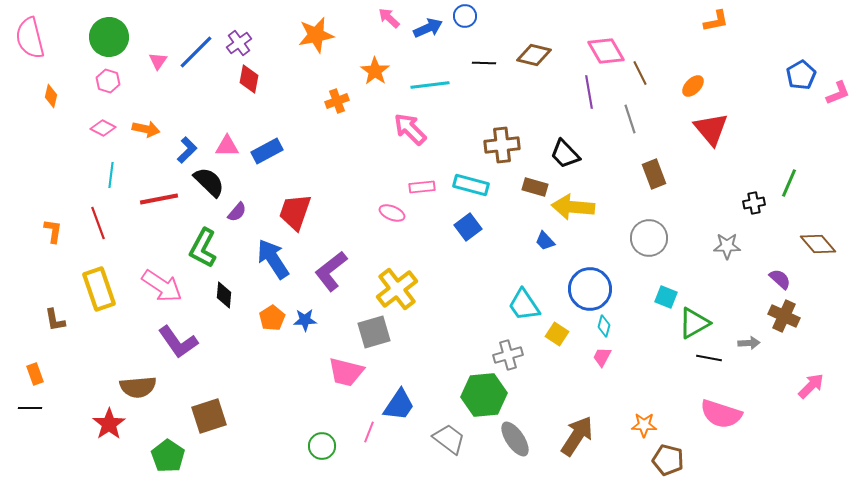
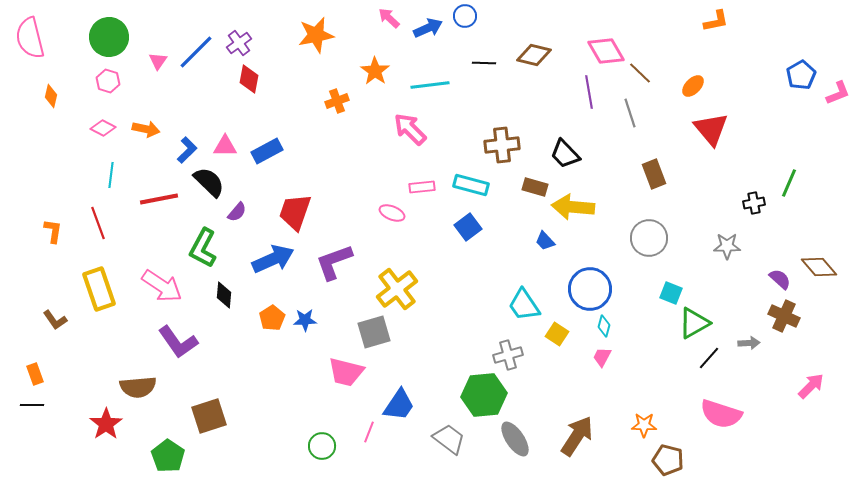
brown line at (640, 73): rotated 20 degrees counterclockwise
gray line at (630, 119): moved 6 px up
pink triangle at (227, 146): moved 2 px left
brown diamond at (818, 244): moved 1 px right, 23 px down
blue arrow at (273, 259): rotated 99 degrees clockwise
purple L-shape at (331, 271): moved 3 px right, 9 px up; rotated 18 degrees clockwise
cyan square at (666, 297): moved 5 px right, 4 px up
brown L-shape at (55, 320): rotated 25 degrees counterclockwise
black line at (709, 358): rotated 60 degrees counterclockwise
black line at (30, 408): moved 2 px right, 3 px up
red star at (109, 424): moved 3 px left
